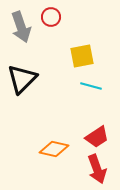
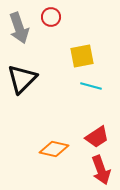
gray arrow: moved 2 px left, 1 px down
red arrow: moved 4 px right, 1 px down
